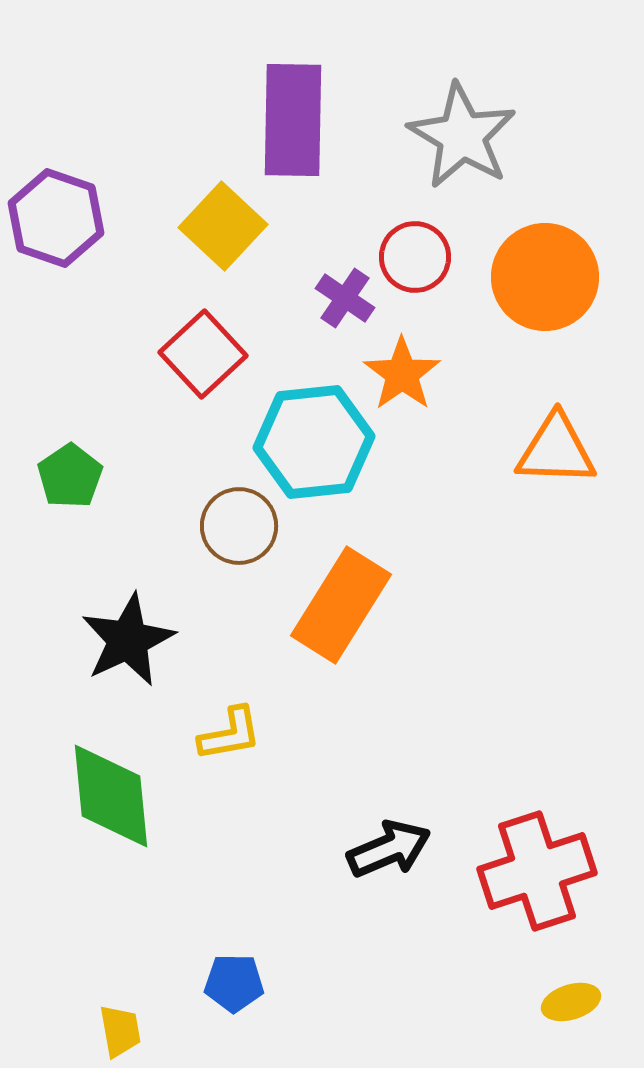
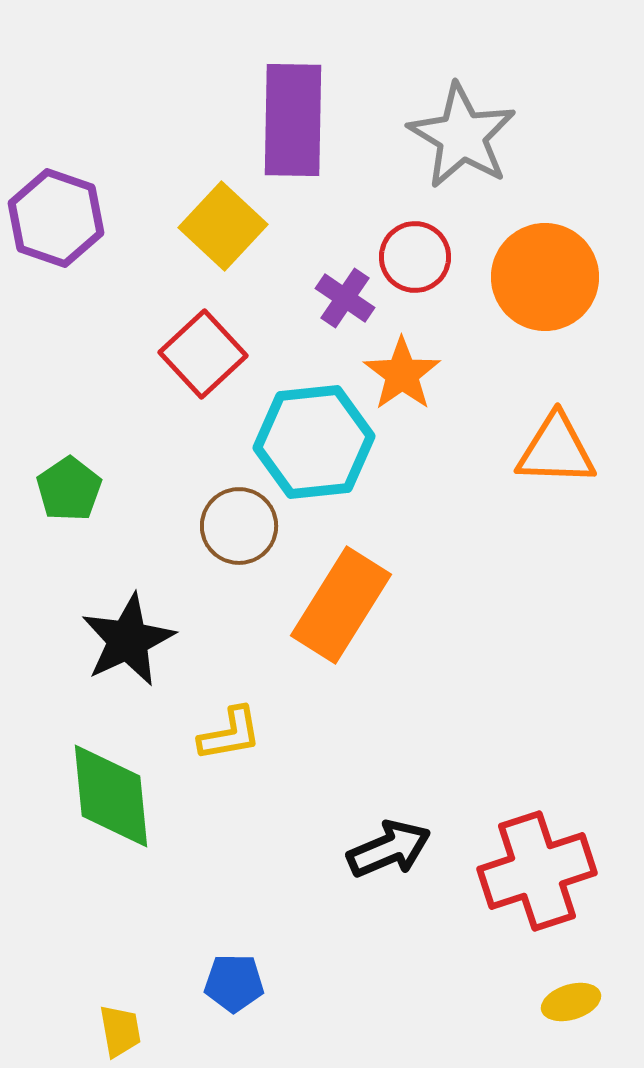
green pentagon: moved 1 px left, 13 px down
